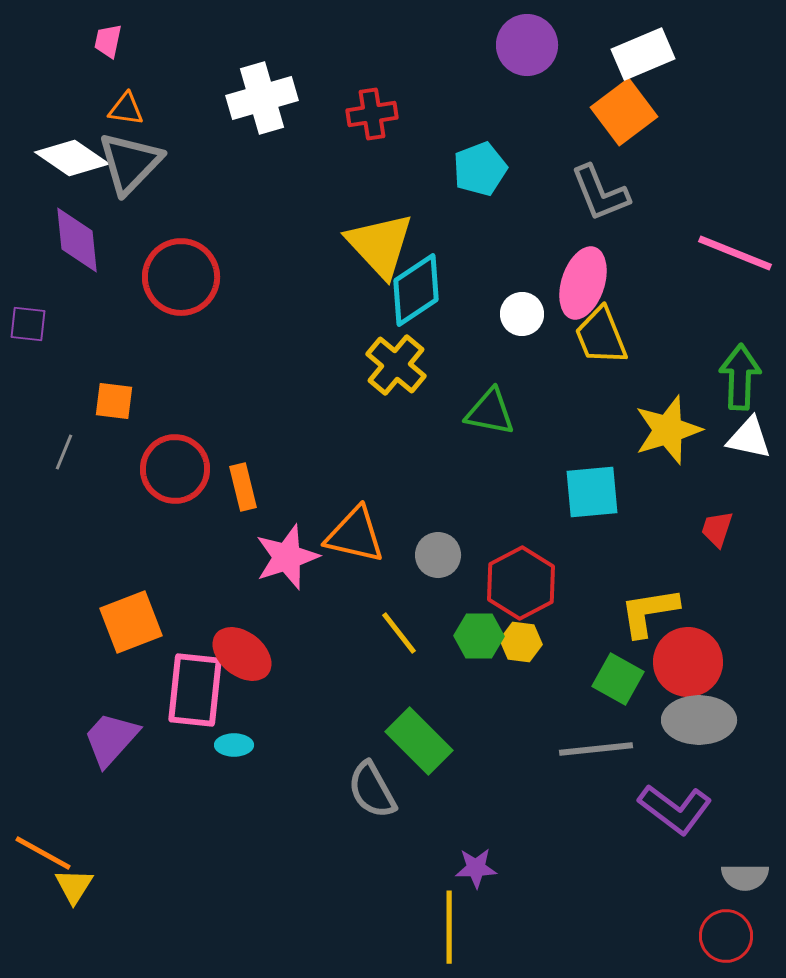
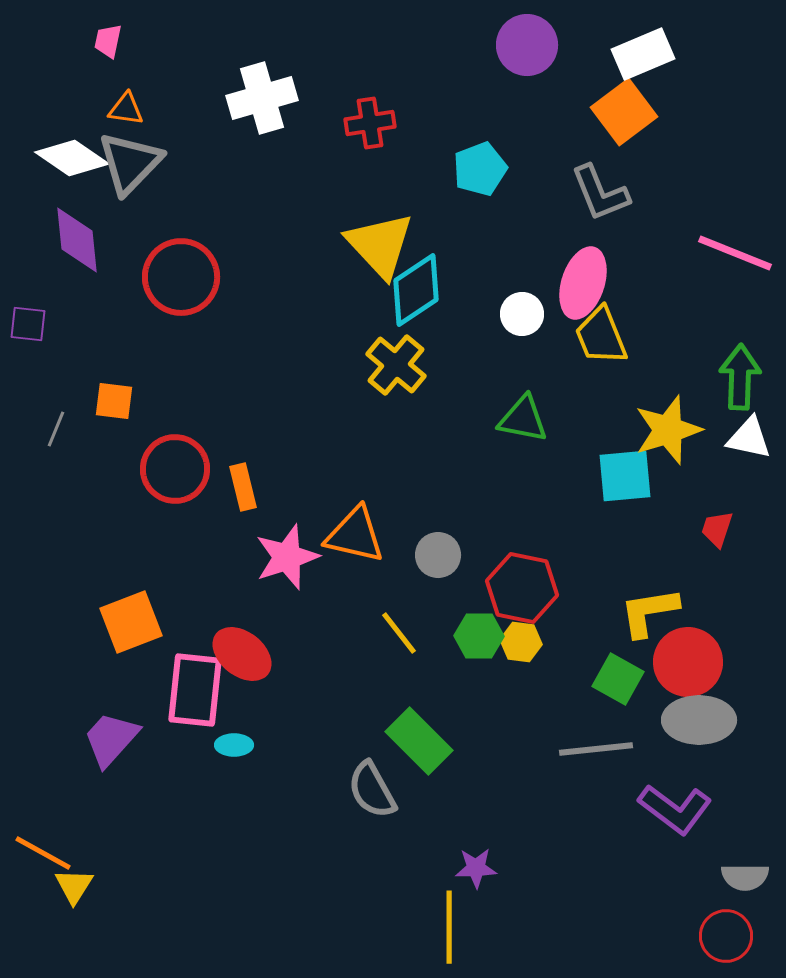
red cross at (372, 114): moved 2 px left, 9 px down
green triangle at (490, 412): moved 33 px right, 7 px down
gray line at (64, 452): moved 8 px left, 23 px up
cyan square at (592, 492): moved 33 px right, 16 px up
red hexagon at (521, 583): moved 1 px right, 5 px down; rotated 20 degrees counterclockwise
